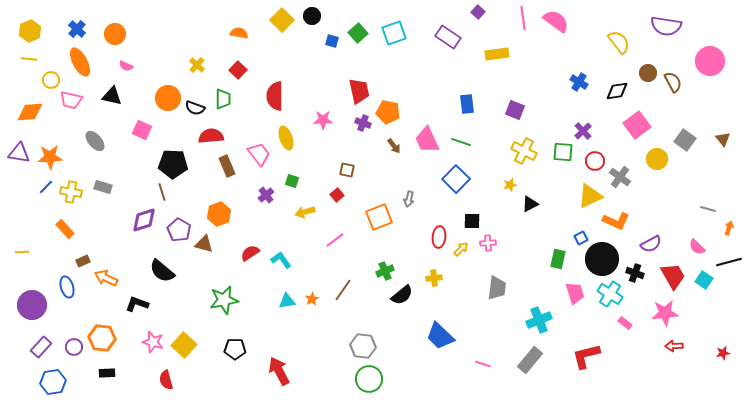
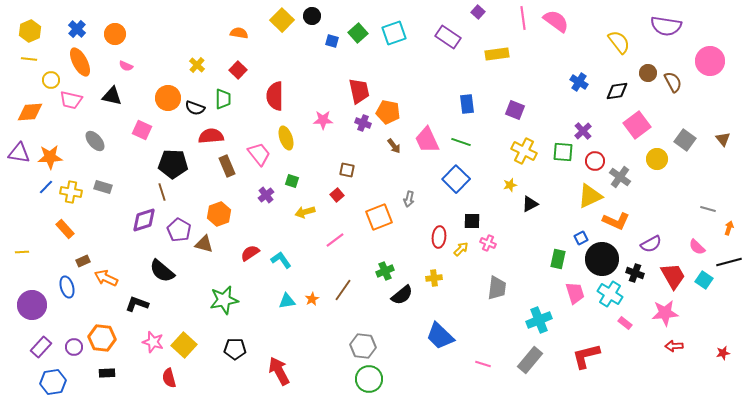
pink cross at (488, 243): rotated 28 degrees clockwise
red semicircle at (166, 380): moved 3 px right, 2 px up
